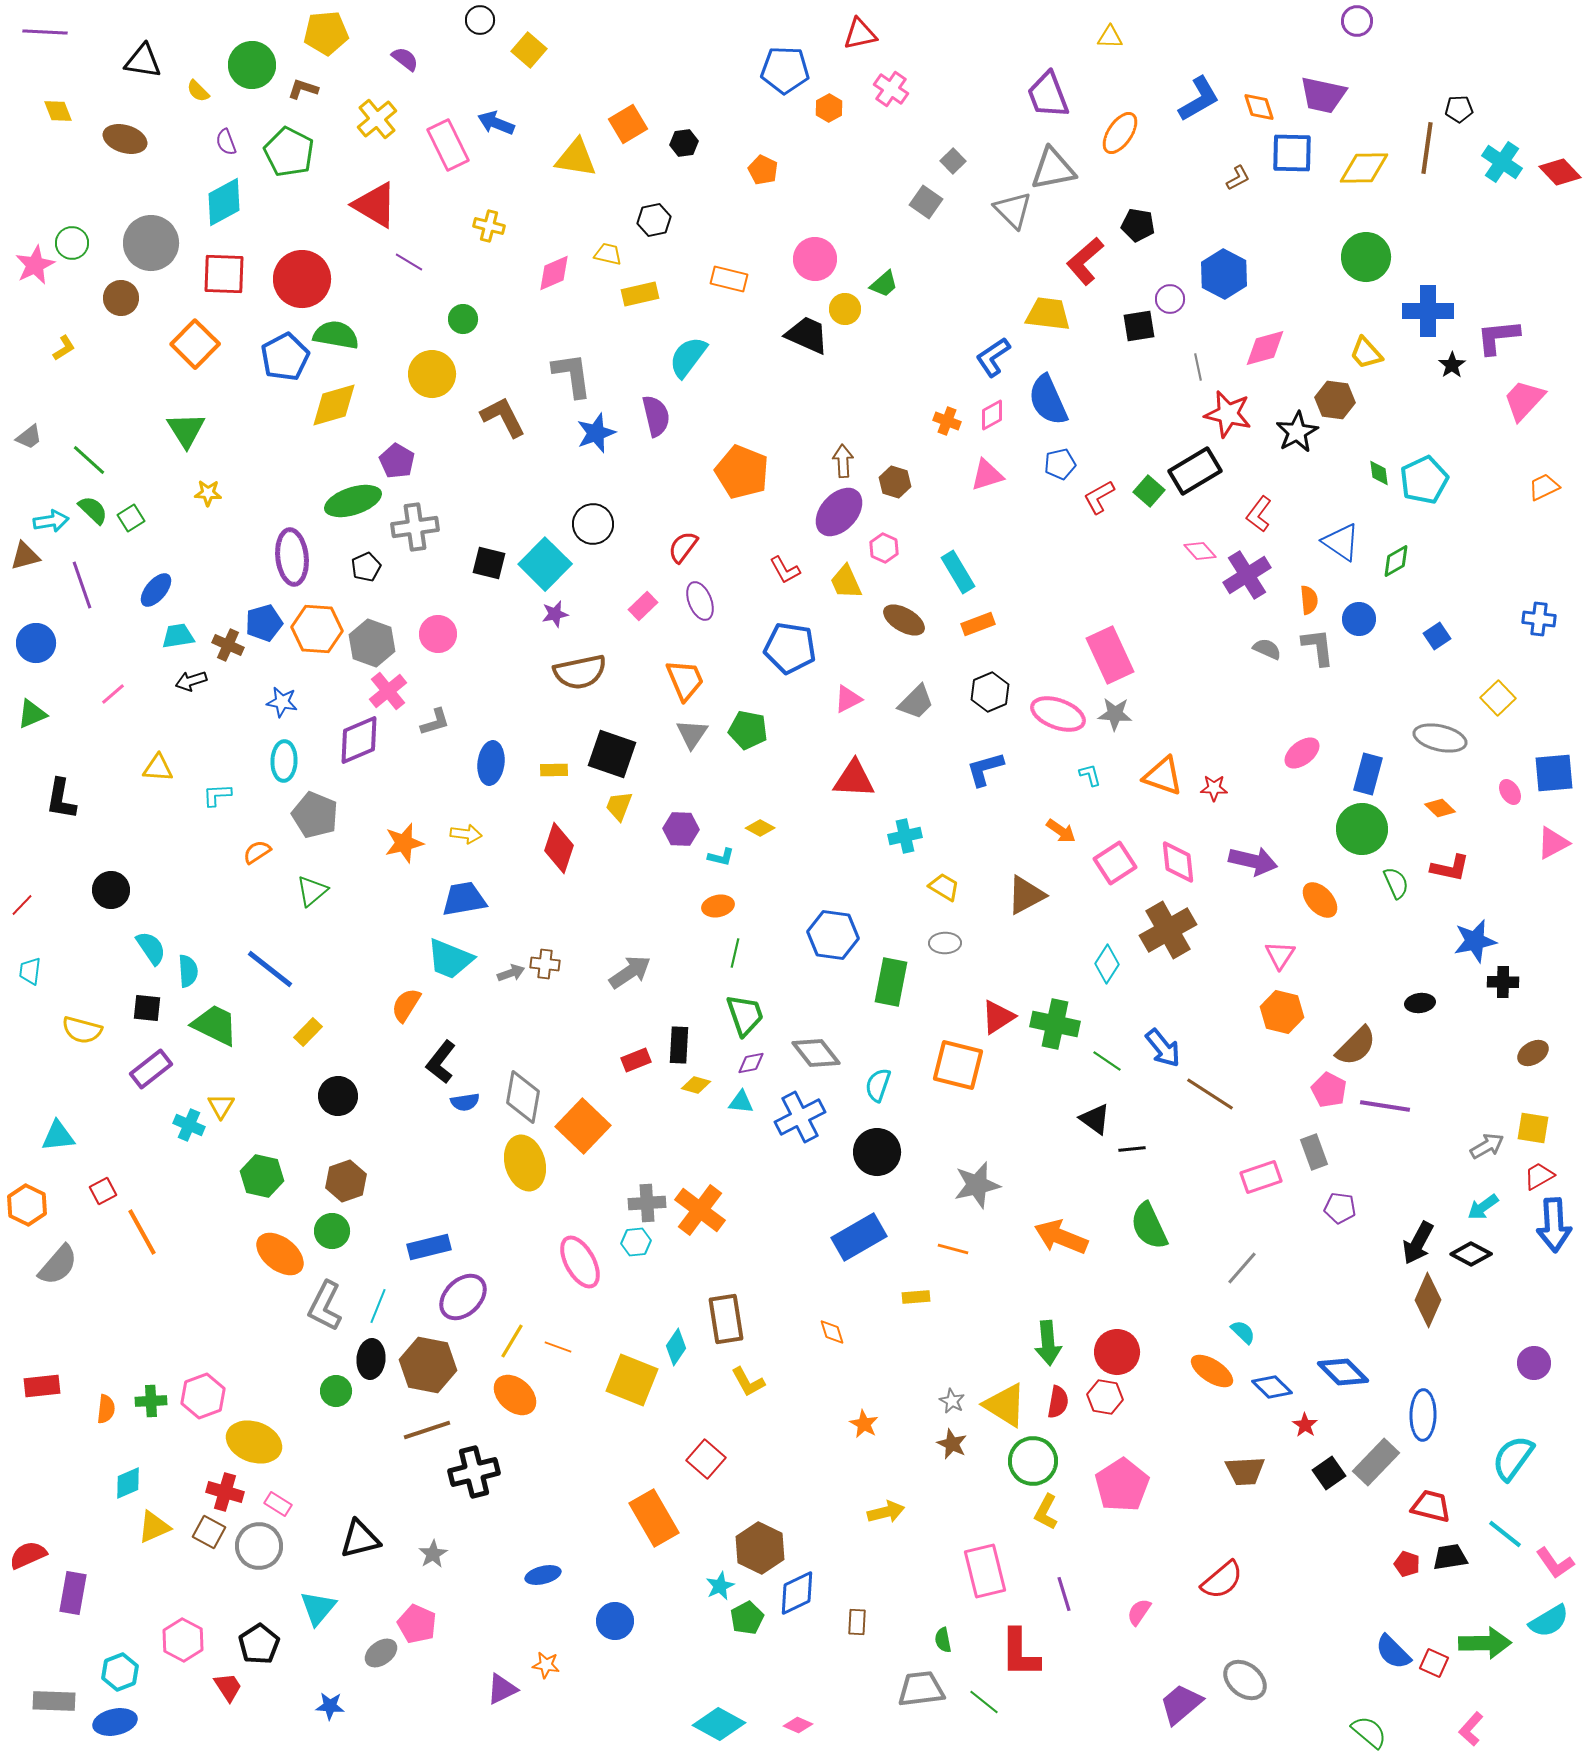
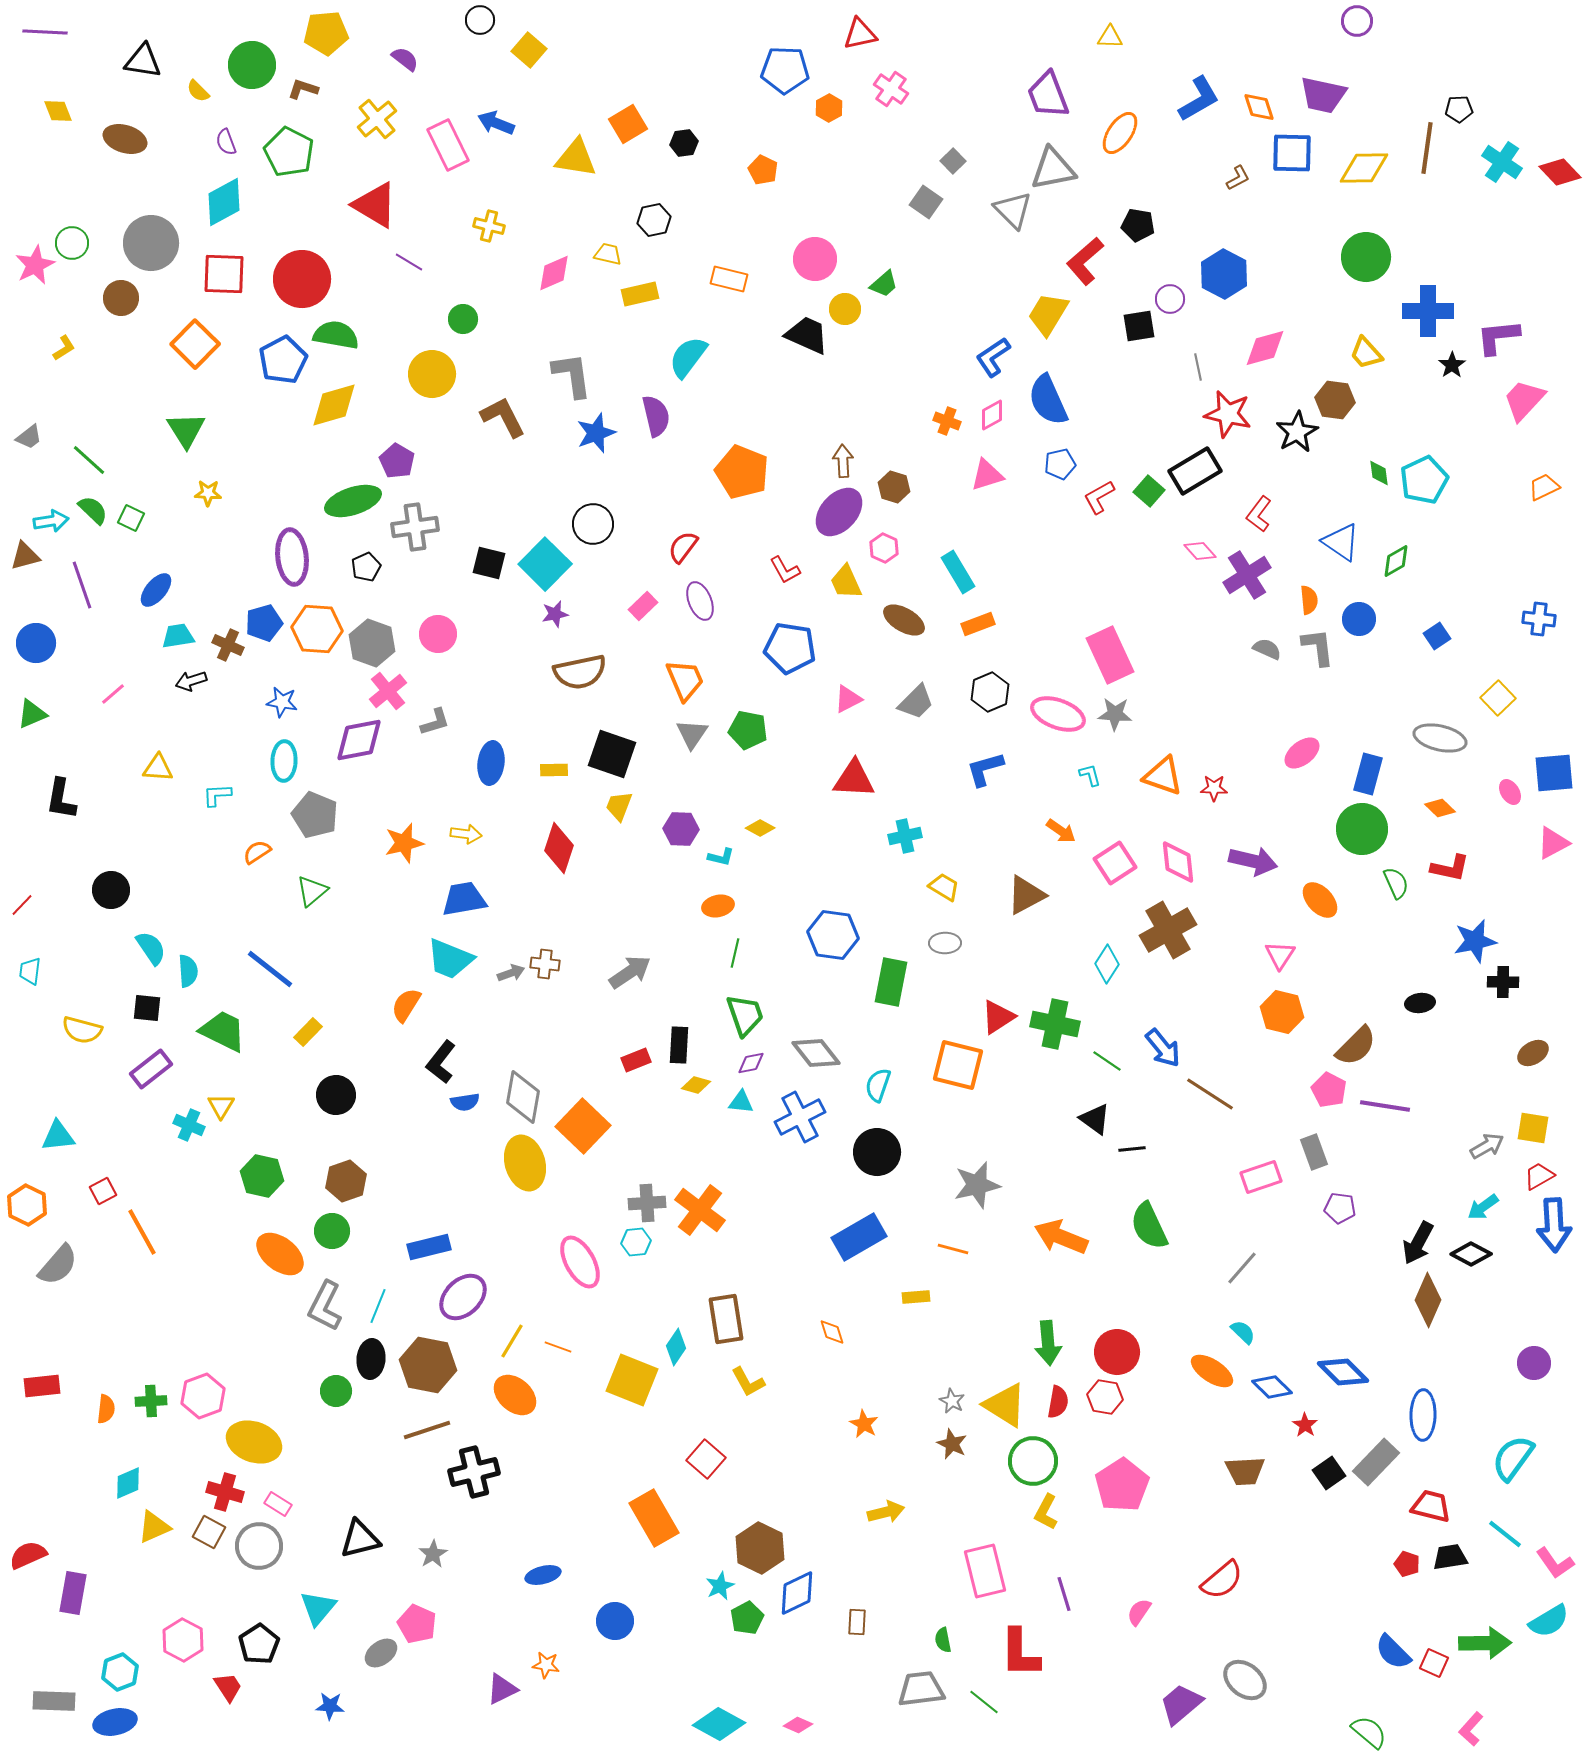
yellow trapezoid at (1048, 314): rotated 66 degrees counterclockwise
blue pentagon at (285, 357): moved 2 px left, 3 px down
brown hexagon at (895, 482): moved 1 px left, 5 px down
green square at (131, 518): rotated 32 degrees counterclockwise
purple diamond at (359, 740): rotated 12 degrees clockwise
green trapezoid at (215, 1025): moved 8 px right, 6 px down
black circle at (338, 1096): moved 2 px left, 1 px up
